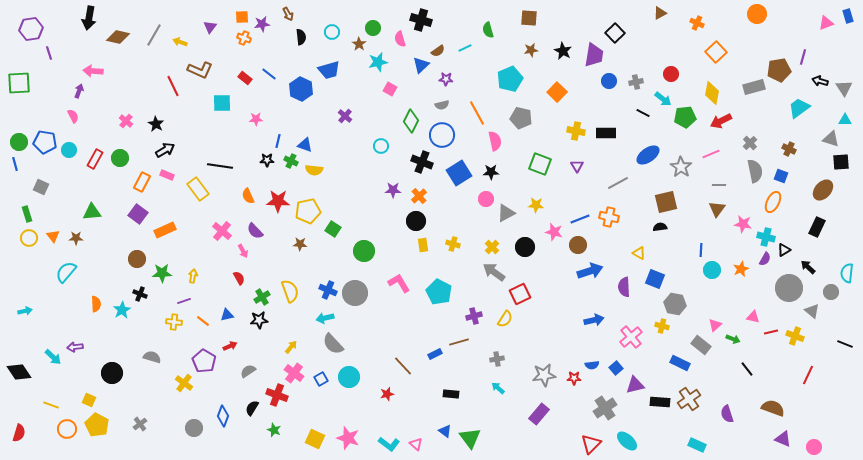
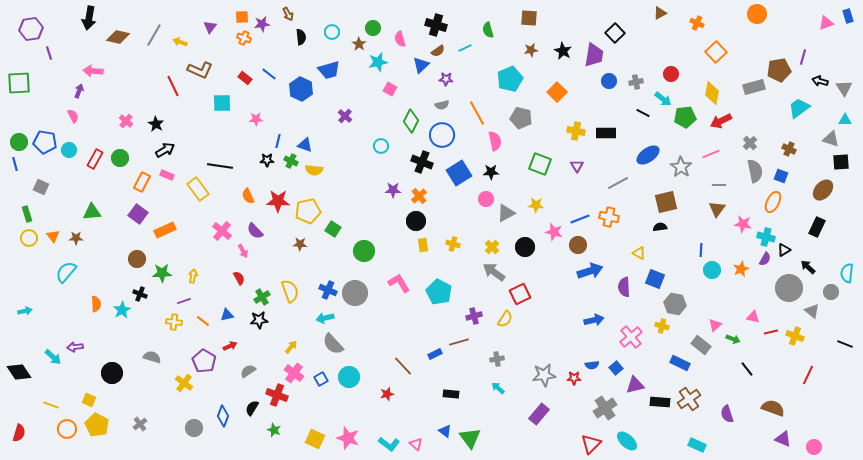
black cross at (421, 20): moved 15 px right, 5 px down
